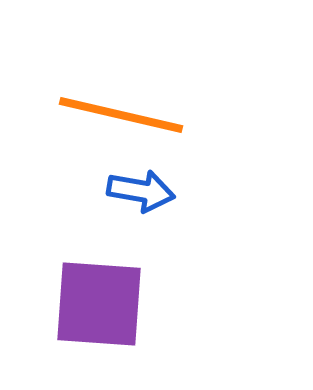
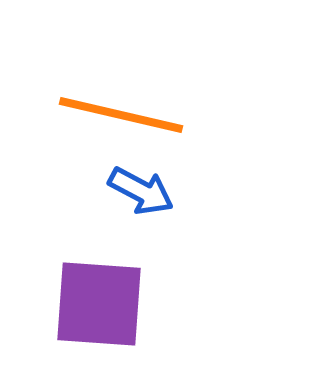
blue arrow: rotated 18 degrees clockwise
